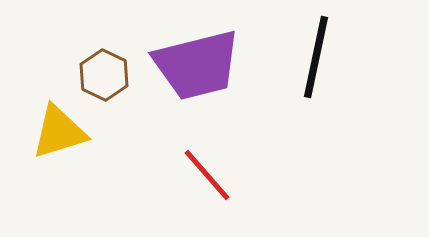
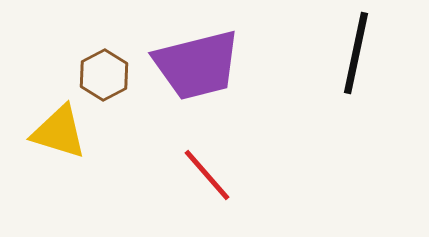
black line: moved 40 px right, 4 px up
brown hexagon: rotated 6 degrees clockwise
yellow triangle: rotated 34 degrees clockwise
